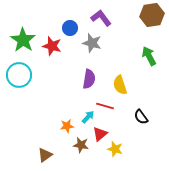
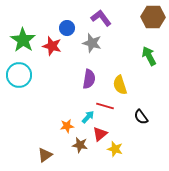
brown hexagon: moved 1 px right, 2 px down; rotated 10 degrees clockwise
blue circle: moved 3 px left
brown star: moved 1 px left
